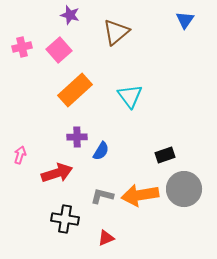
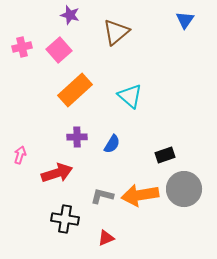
cyan triangle: rotated 12 degrees counterclockwise
blue semicircle: moved 11 px right, 7 px up
